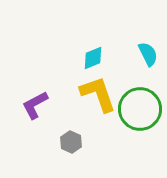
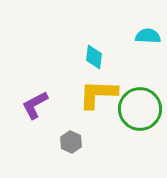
cyan semicircle: moved 18 px up; rotated 60 degrees counterclockwise
cyan diamond: moved 1 px right, 1 px up; rotated 60 degrees counterclockwise
yellow L-shape: rotated 69 degrees counterclockwise
